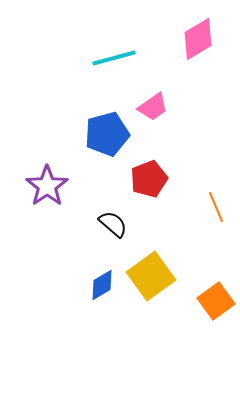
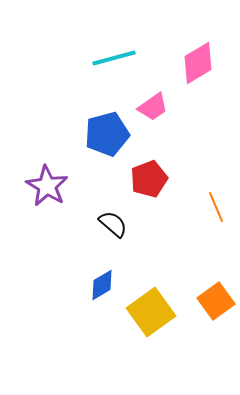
pink diamond: moved 24 px down
purple star: rotated 6 degrees counterclockwise
yellow square: moved 36 px down
